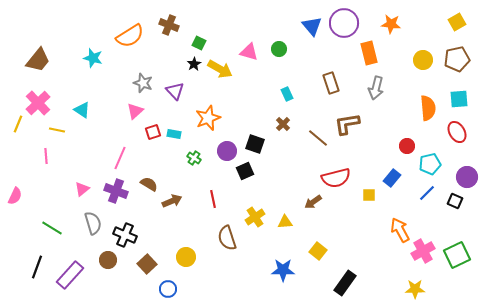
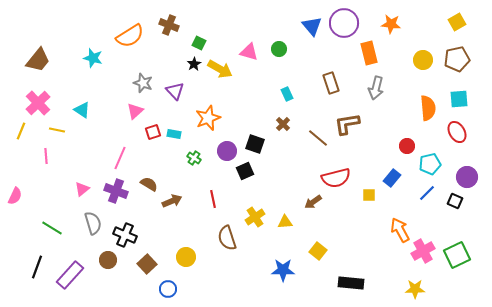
yellow line at (18, 124): moved 3 px right, 7 px down
black rectangle at (345, 283): moved 6 px right; rotated 60 degrees clockwise
